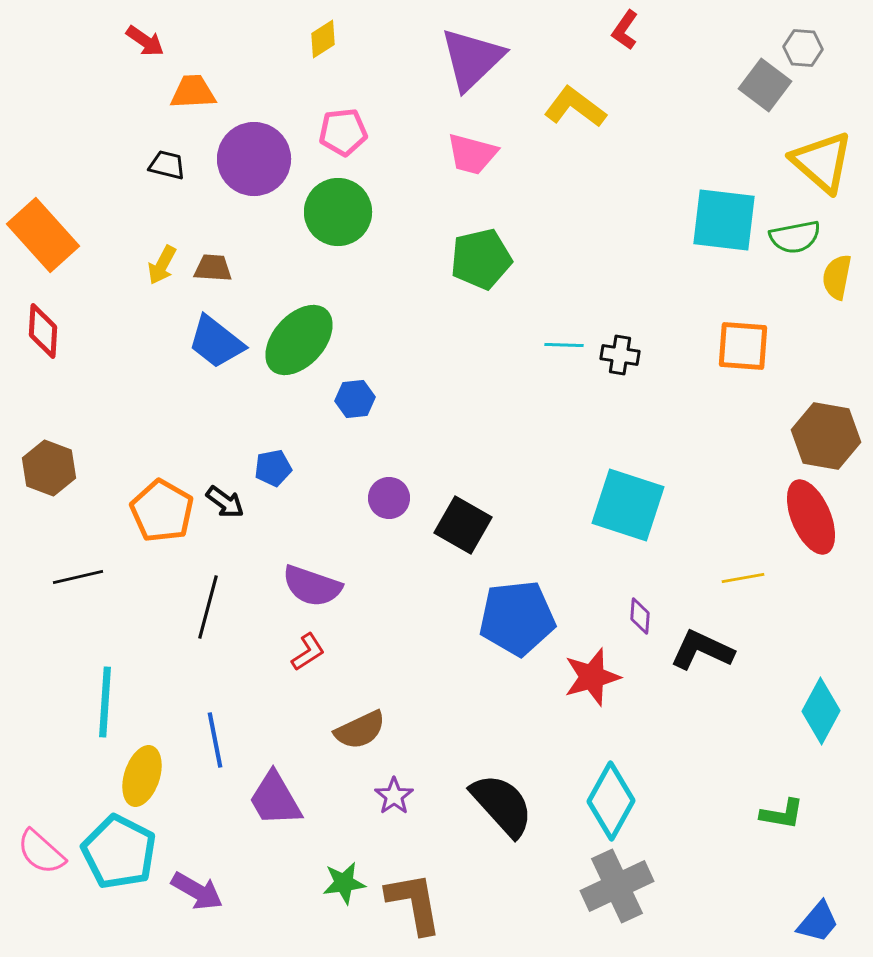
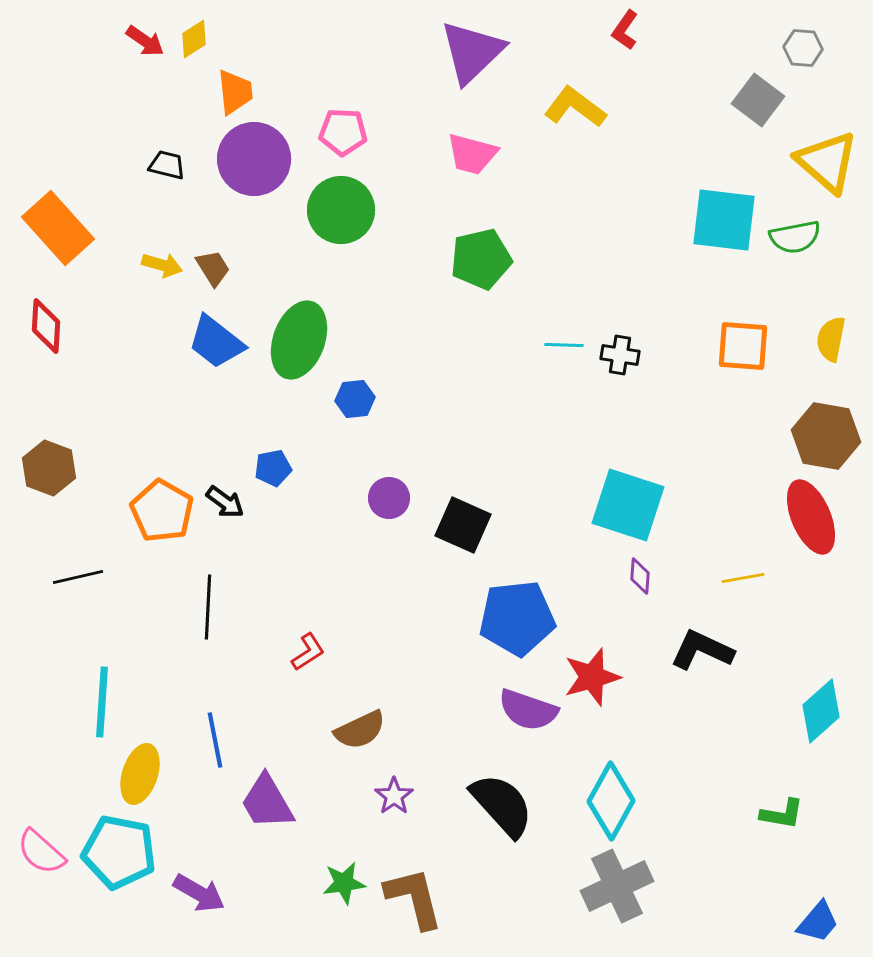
yellow diamond at (323, 39): moved 129 px left
purple triangle at (472, 59): moved 7 px up
gray square at (765, 85): moved 7 px left, 15 px down
orange trapezoid at (193, 92): moved 42 px right; rotated 87 degrees clockwise
pink pentagon at (343, 132): rotated 9 degrees clockwise
yellow triangle at (822, 162): moved 5 px right
green circle at (338, 212): moved 3 px right, 2 px up
orange rectangle at (43, 235): moved 15 px right, 7 px up
yellow arrow at (162, 265): rotated 102 degrees counterclockwise
brown trapezoid at (213, 268): rotated 54 degrees clockwise
yellow semicircle at (837, 277): moved 6 px left, 62 px down
red diamond at (43, 331): moved 3 px right, 5 px up
green ellipse at (299, 340): rotated 22 degrees counterclockwise
black square at (463, 525): rotated 6 degrees counterclockwise
purple semicircle at (312, 586): moved 216 px right, 124 px down
black line at (208, 607): rotated 12 degrees counterclockwise
purple diamond at (640, 616): moved 40 px up
cyan line at (105, 702): moved 3 px left
cyan diamond at (821, 711): rotated 20 degrees clockwise
yellow ellipse at (142, 776): moved 2 px left, 2 px up
purple trapezoid at (275, 799): moved 8 px left, 3 px down
cyan pentagon at (119, 852): rotated 16 degrees counterclockwise
purple arrow at (197, 891): moved 2 px right, 2 px down
brown L-shape at (414, 903): moved 5 px up; rotated 4 degrees counterclockwise
